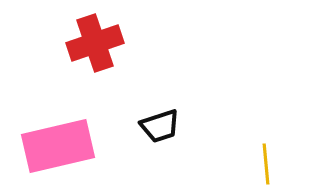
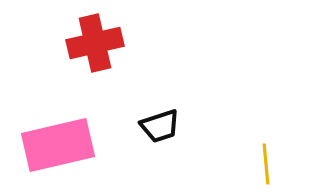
red cross: rotated 6 degrees clockwise
pink rectangle: moved 1 px up
